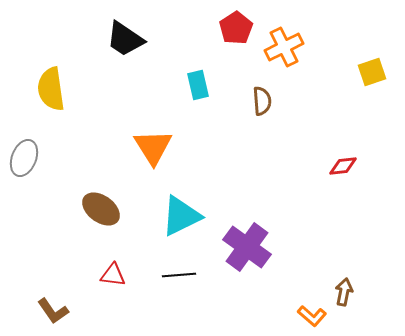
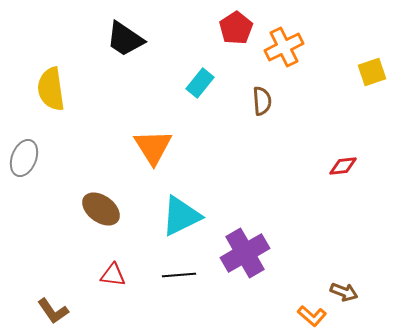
cyan rectangle: moved 2 px right, 2 px up; rotated 52 degrees clockwise
purple cross: moved 2 px left, 6 px down; rotated 24 degrees clockwise
brown arrow: rotated 100 degrees clockwise
